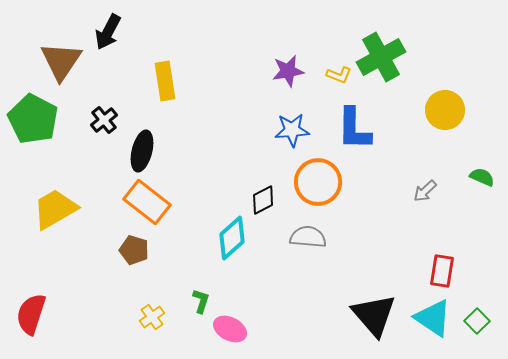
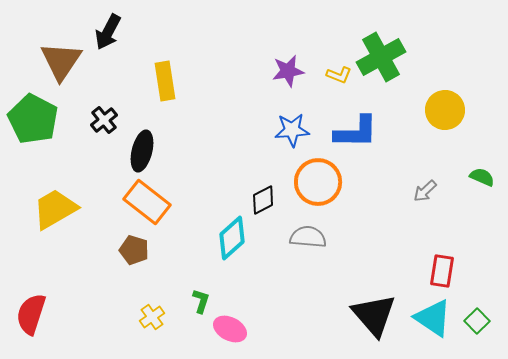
blue L-shape: moved 2 px right, 3 px down; rotated 90 degrees counterclockwise
